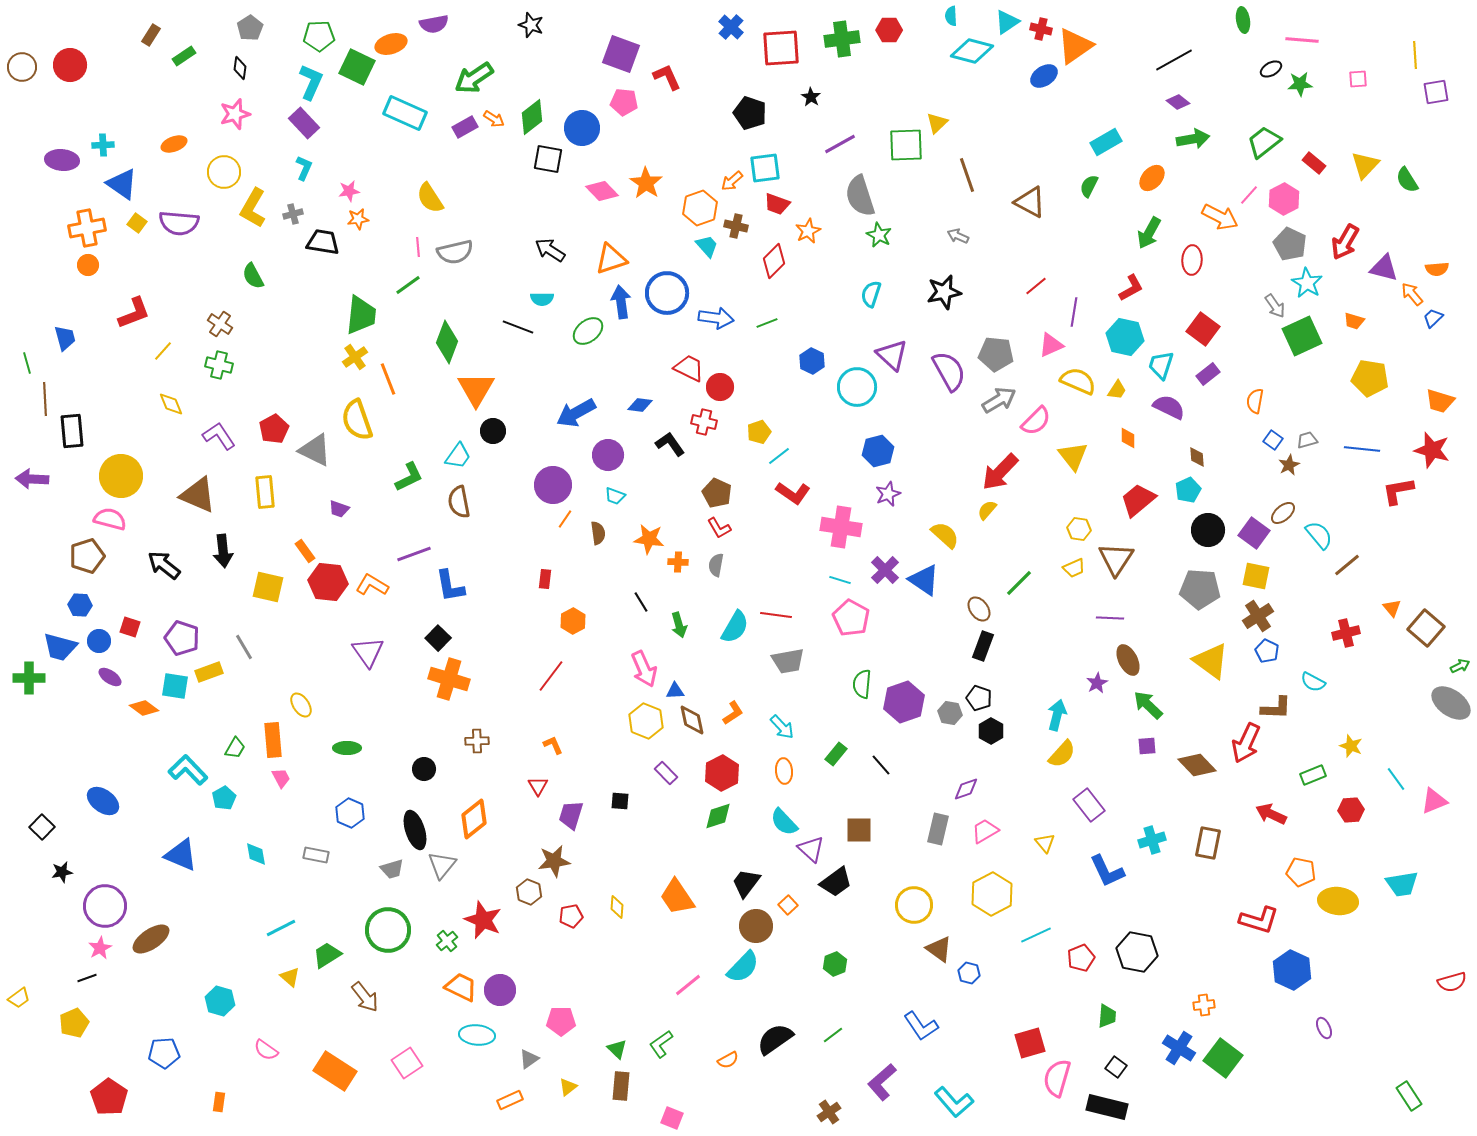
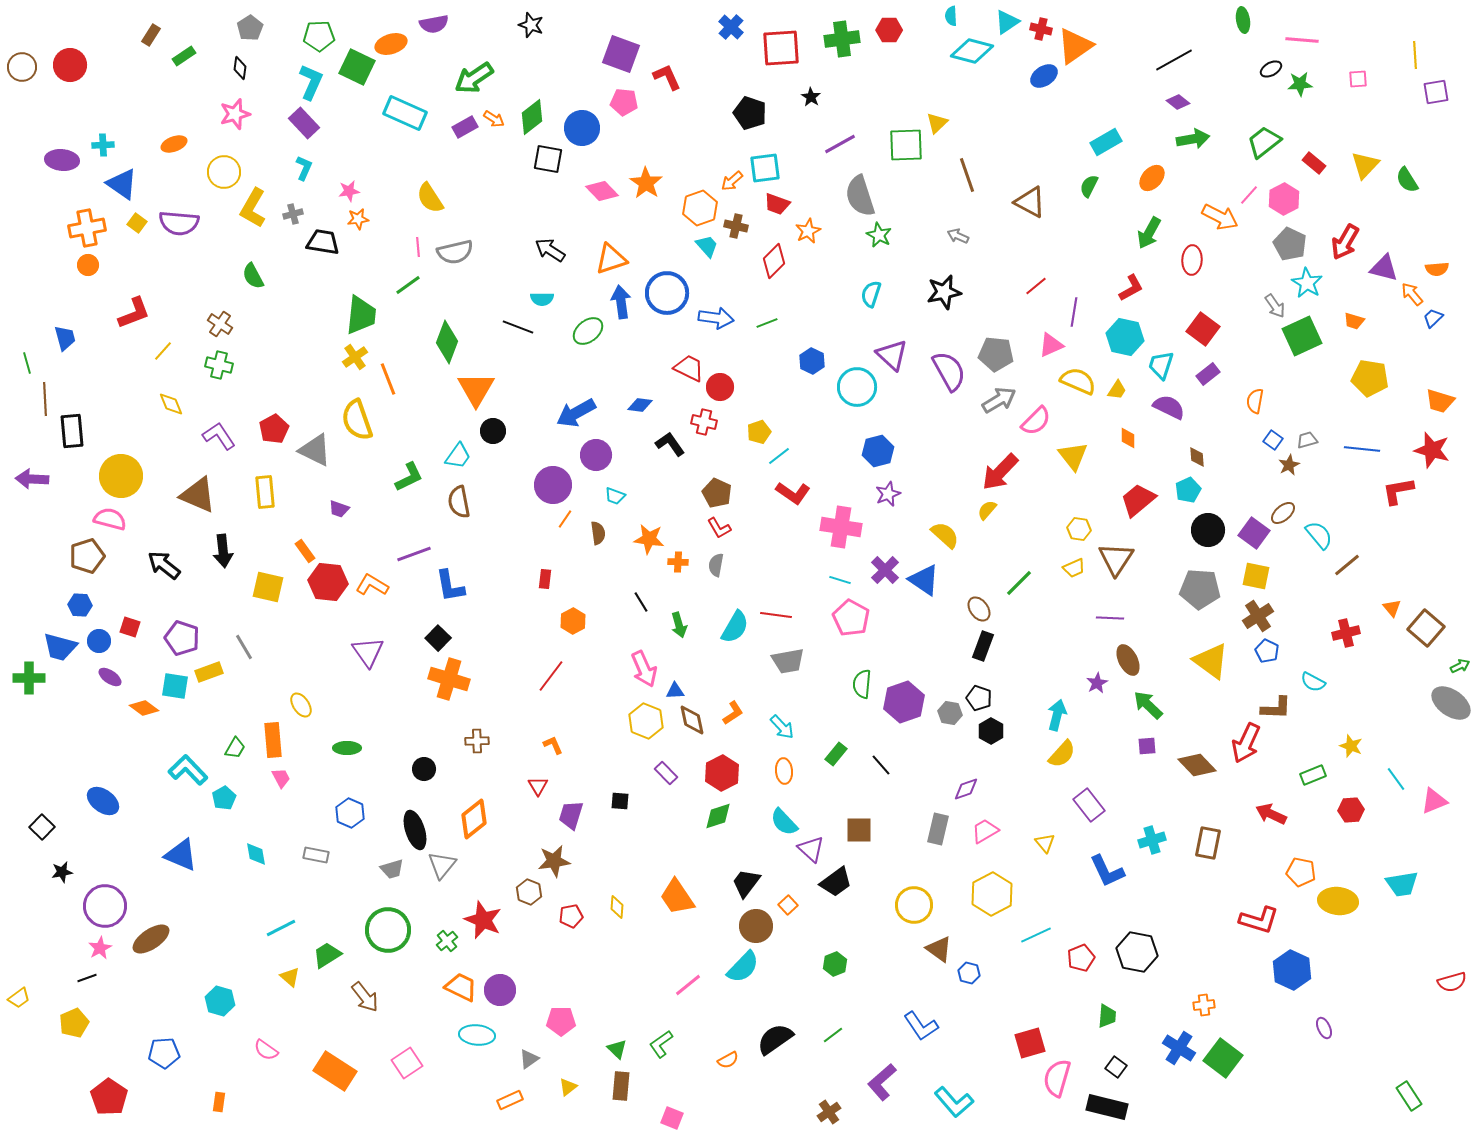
purple circle at (608, 455): moved 12 px left
